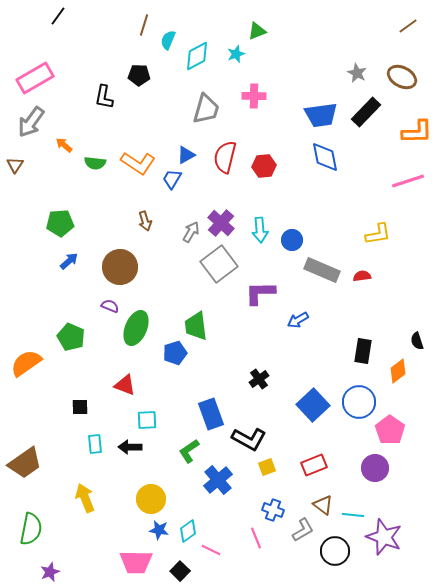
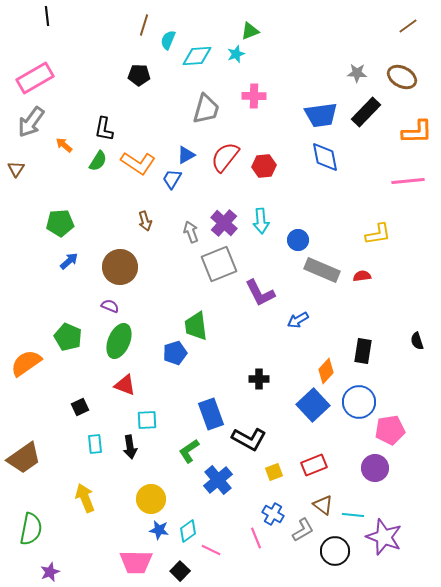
black line at (58, 16): moved 11 px left; rotated 42 degrees counterclockwise
green triangle at (257, 31): moved 7 px left
cyan diamond at (197, 56): rotated 24 degrees clockwise
gray star at (357, 73): rotated 24 degrees counterclockwise
black L-shape at (104, 97): moved 32 px down
red semicircle at (225, 157): rotated 24 degrees clockwise
green semicircle at (95, 163): moved 3 px right, 2 px up; rotated 65 degrees counterclockwise
brown triangle at (15, 165): moved 1 px right, 4 px down
pink line at (408, 181): rotated 12 degrees clockwise
purple cross at (221, 223): moved 3 px right
cyan arrow at (260, 230): moved 1 px right, 9 px up
gray arrow at (191, 232): rotated 50 degrees counterclockwise
blue circle at (292, 240): moved 6 px right
gray square at (219, 264): rotated 15 degrees clockwise
purple L-shape at (260, 293): rotated 116 degrees counterclockwise
green ellipse at (136, 328): moved 17 px left, 13 px down
green pentagon at (71, 337): moved 3 px left
orange diamond at (398, 371): moved 72 px left; rotated 10 degrees counterclockwise
black cross at (259, 379): rotated 36 degrees clockwise
black square at (80, 407): rotated 24 degrees counterclockwise
pink pentagon at (390, 430): rotated 28 degrees clockwise
black arrow at (130, 447): rotated 100 degrees counterclockwise
brown trapezoid at (25, 463): moved 1 px left, 5 px up
yellow square at (267, 467): moved 7 px right, 5 px down
blue cross at (273, 510): moved 4 px down; rotated 10 degrees clockwise
